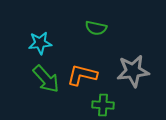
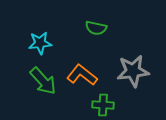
orange L-shape: rotated 24 degrees clockwise
green arrow: moved 3 px left, 2 px down
